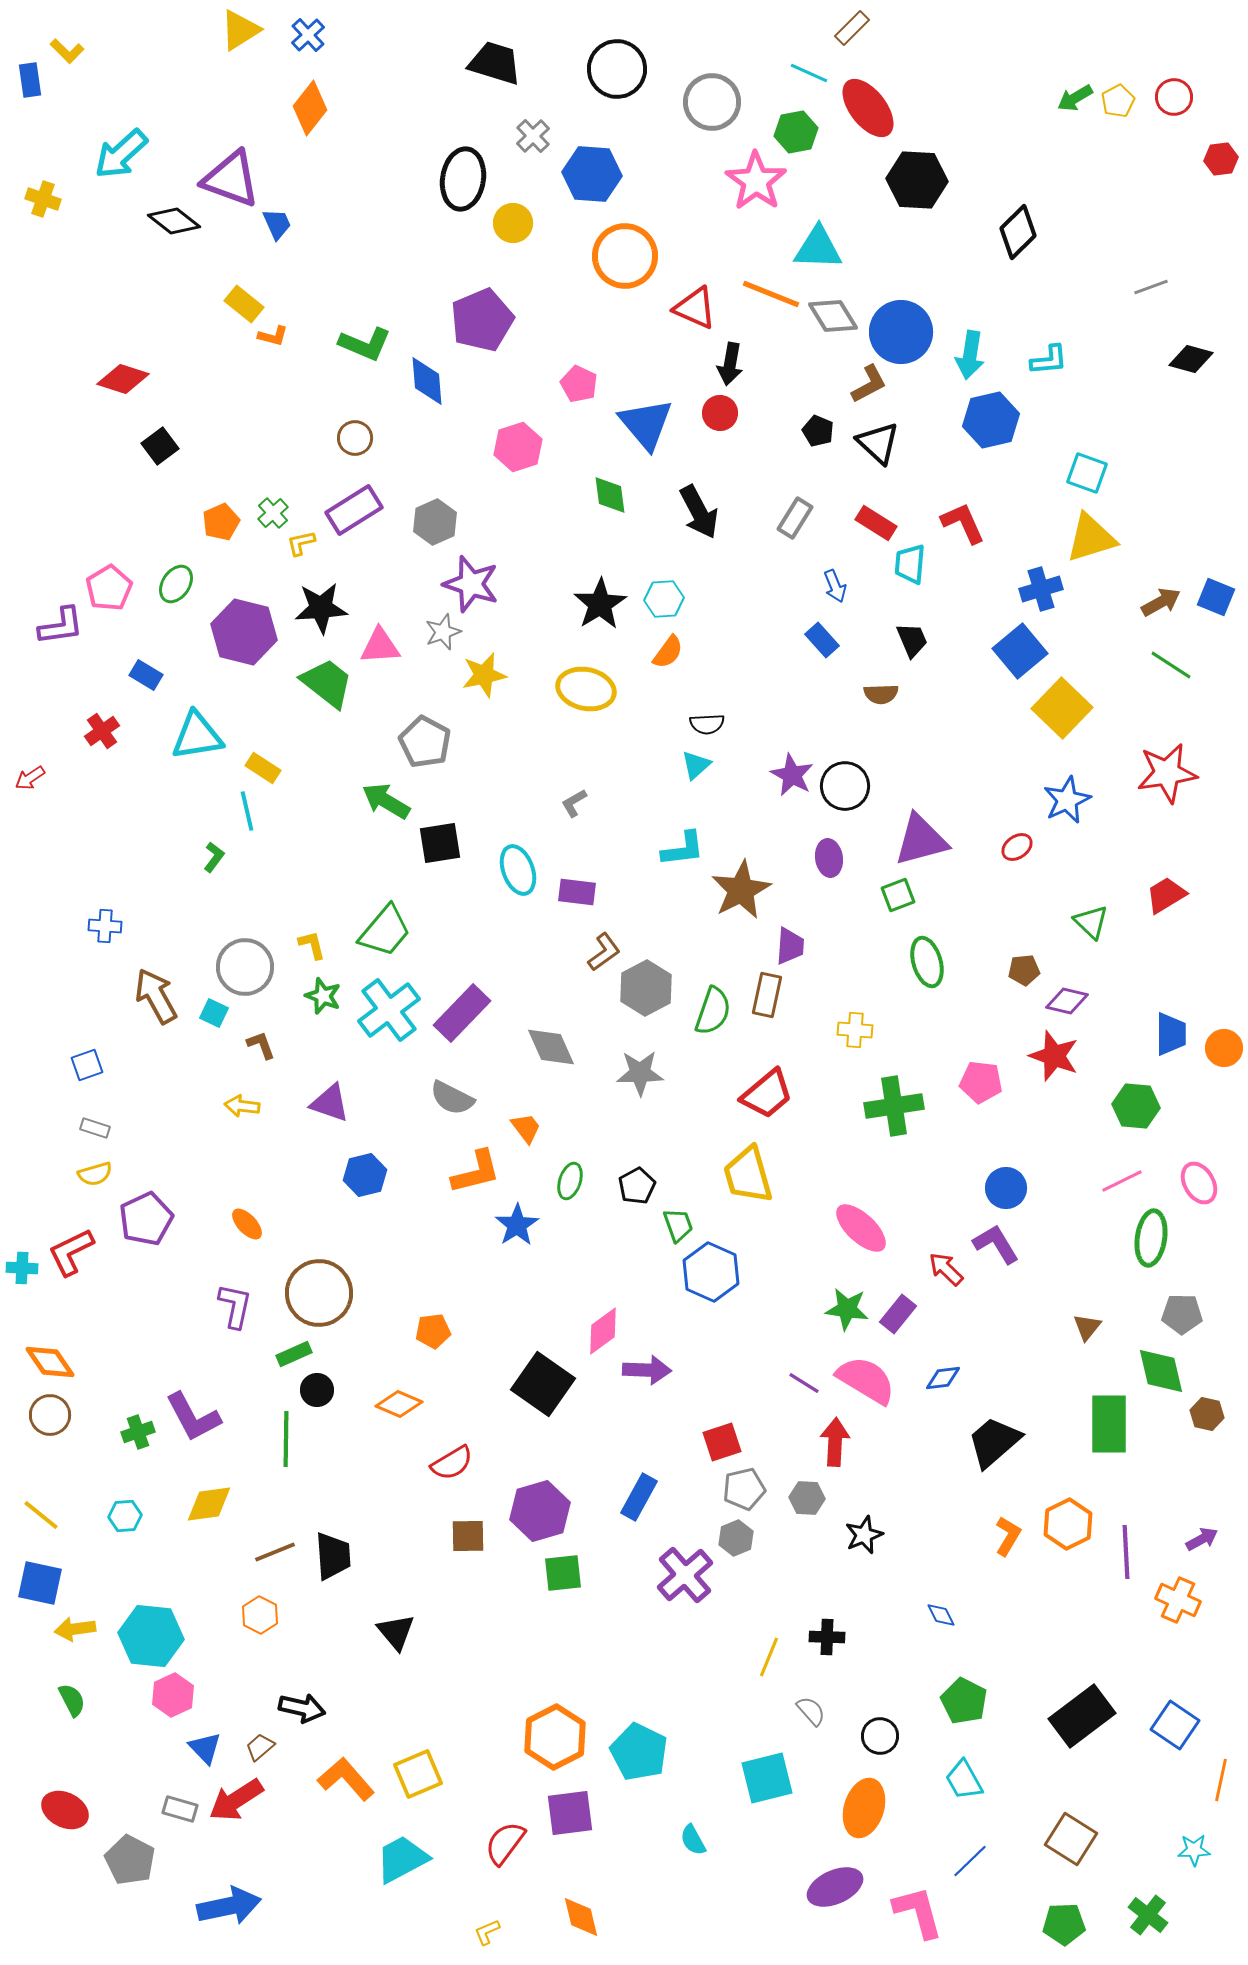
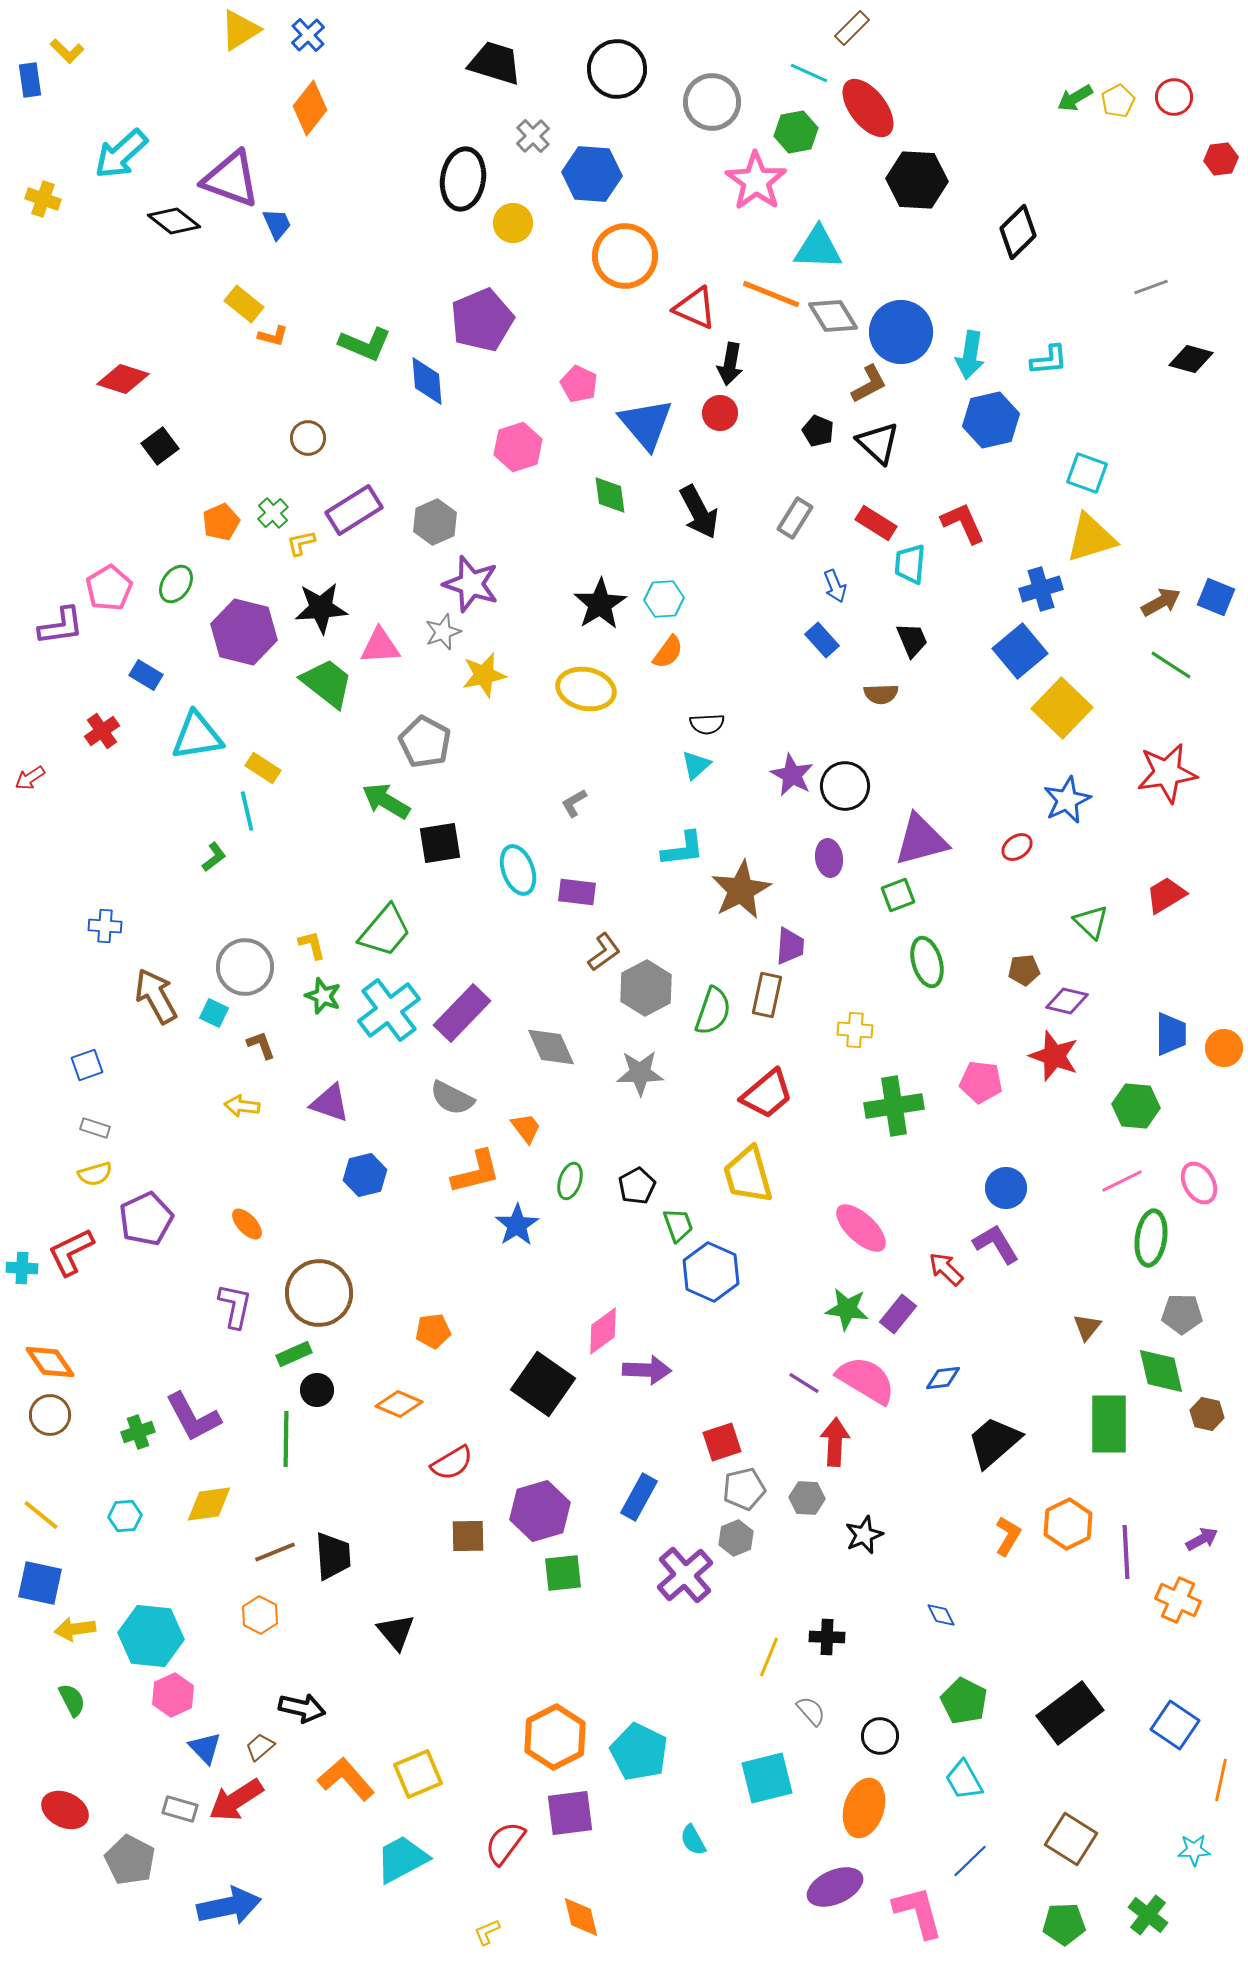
brown circle at (355, 438): moved 47 px left
green L-shape at (214, 857): rotated 16 degrees clockwise
black rectangle at (1082, 1716): moved 12 px left, 3 px up
